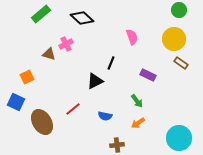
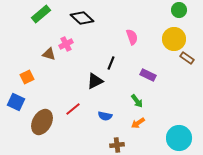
brown rectangle: moved 6 px right, 5 px up
brown ellipse: rotated 60 degrees clockwise
